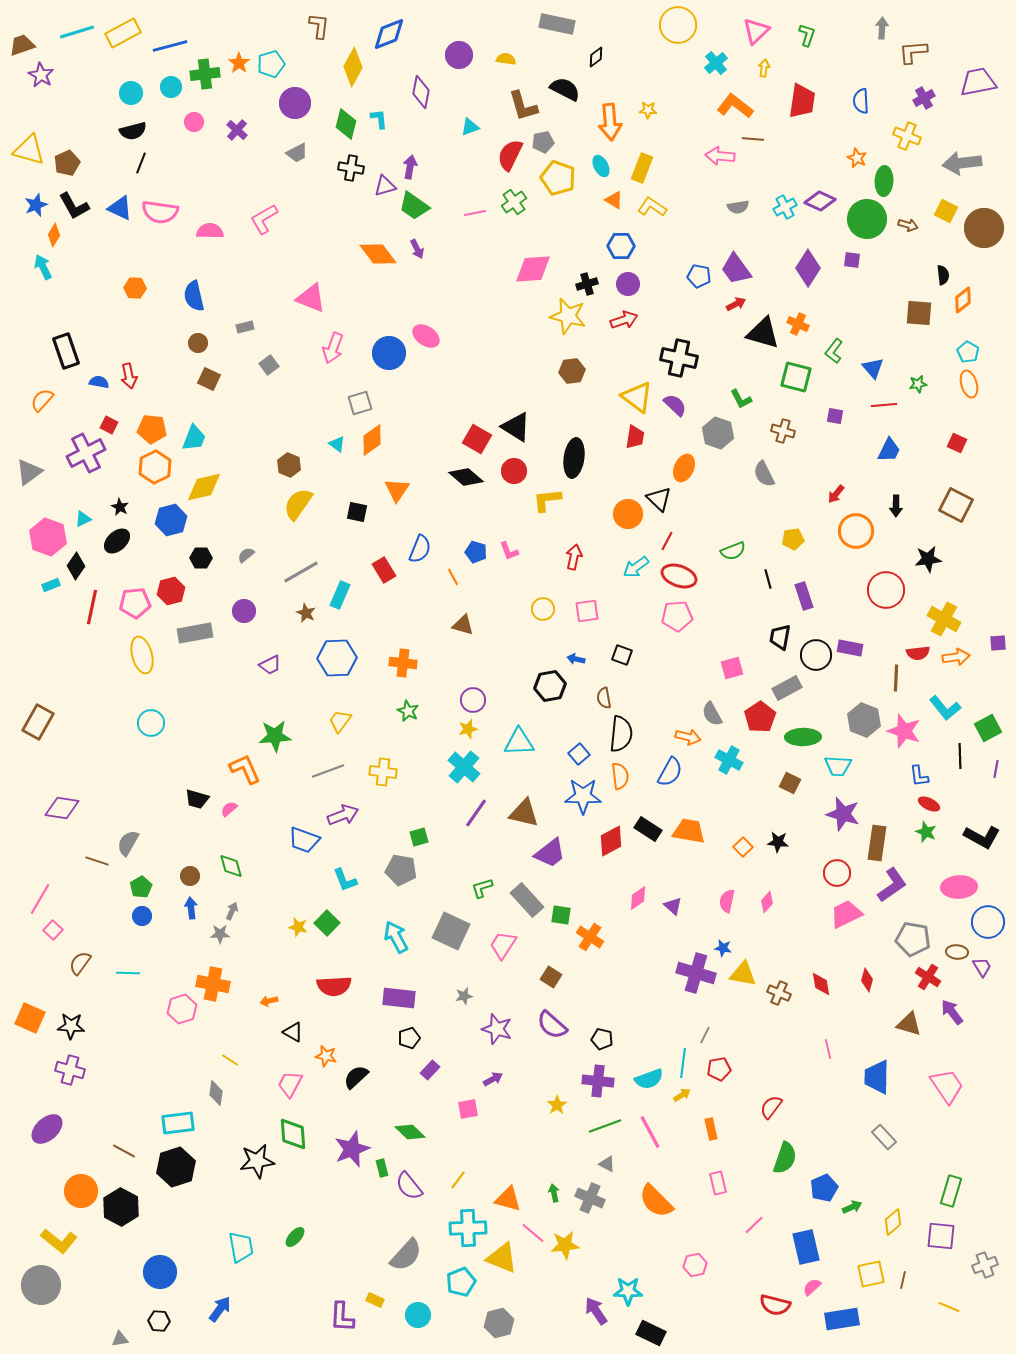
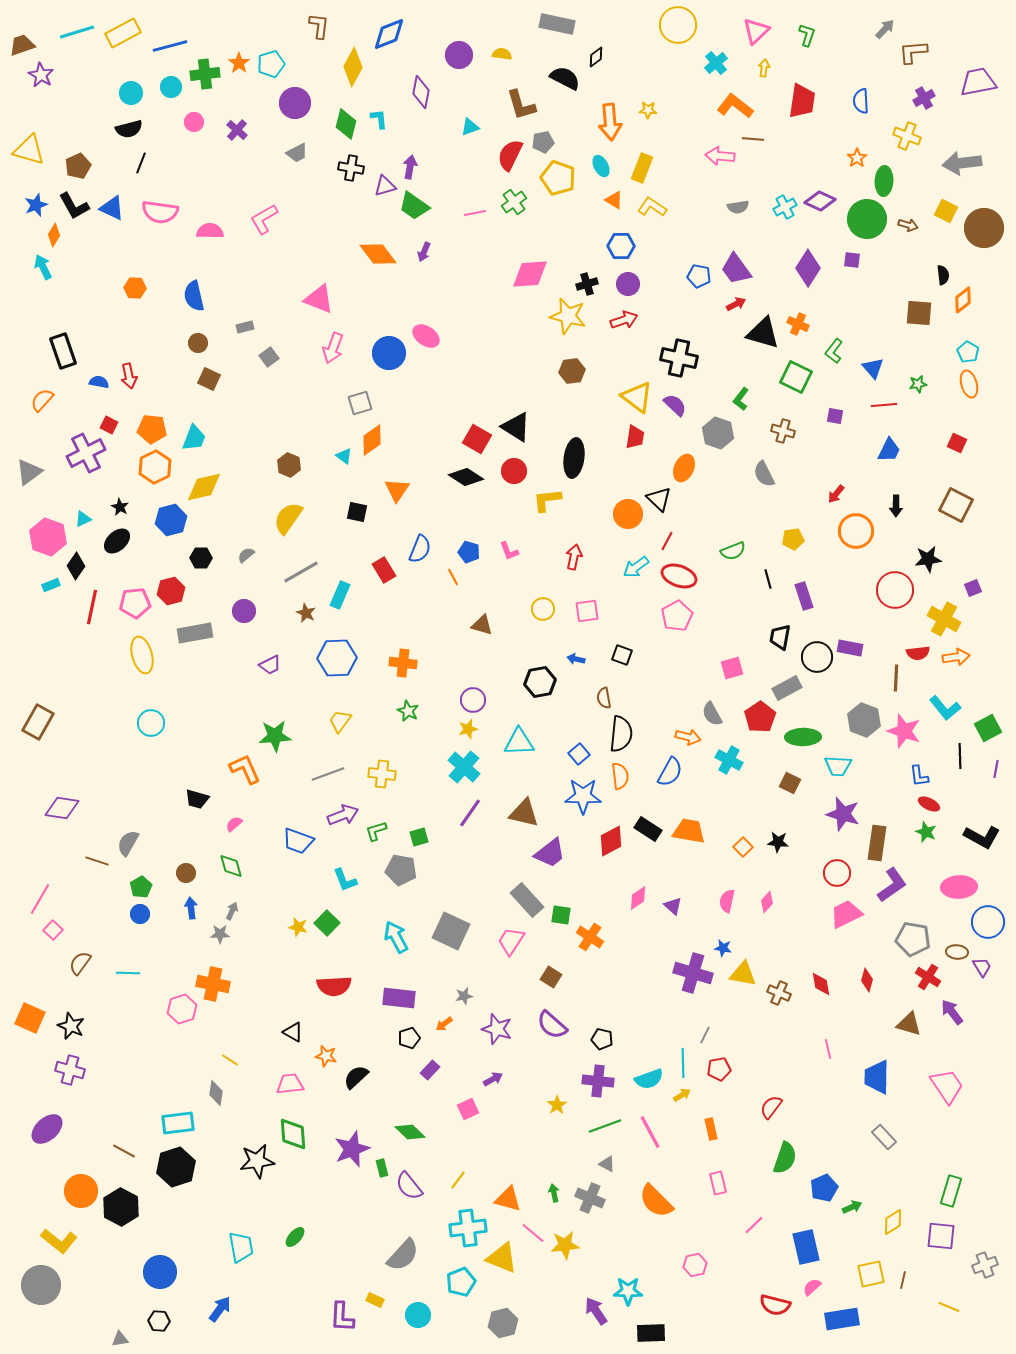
gray arrow at (882, 28): moved 3 px right, 1 px down; rotated 40 degrees clockwise
yellow semicircle at (506, 59): moved 4 px left, 5 px up
black semicircle at (565, 89): moved 11 px up
brown L-shape at (523, 106): moved 2 px left, 1 px up
black semicircle at (133, 131): moved 4 px left, 2 px up
orange star at (857, 158): rotated 12 degrees clockwise
brown pentagon at (67, 163): moved 11 px right, 3 px down
blue triangle at (120, 208): moved 8 px left
purple arrow at (417, 249): moved 7 px right, 3 px down; rotated 48 degrees clockwise
pink diamond at (533, 269): moved 3 px left, 5 px down
pink triangle at (311, 298): moved 8 px right, 1 px down
black rectangle at (66, 351): moved 3 px left
gray square at (269, 365): moved 8 px up
green square at (796, 377): rotated 12 degrees clockwise
green L-shape at (741, 399): rotated 65 degrees clockwise
cyan triangle at (337, 444): moved 7 px right, 12 px down
black diamond at (466, 477): rotated 8 degrees counterclockwise
yellow semicircle at (298, 504): moved 10 px left, 14 px down
blue pentagon at (476, 552): moved 7 px left
red circle at (886, 590): moved 9 px right
pink pentagon at (677, 616): rotated 24 degrees counterclockwise
brown triangle at (463, 625): moved 19 px right
purple square at (998, 643): moved 25 px left, 55 px up; rotated 18 degrees counterclockwise
black circle at (816, 655): moved 1 px right, 2 px down
black hexagon at (550, 686): moved 10 px left, 4 px up
gray line at (328, 771): moved 3 px down
yellow cross at (383, 772): moved 1 px left, 2 px down
pink semicircle at (229, 809): moved 5 px right, 15 px down
purple line at (476, 813): moved 6 px left
blue trapezoid at (304, 840): moved 6 px left, 1 px down
brown circle at (190, 876): moved 4 px left, 3 px up
green L-shape at (482, 888): moved 106 px left, 57 px up
blue circle at (142, 916): moved 2 px left, 2 px up
pink trapezoid at (503, 945): moved 8 px right, 4 px up
purple cross at (696, 973): moved 3 px left
orange arrow at (269, 1001): moved 175 px right, 23 px down; rotated 24 degrees counterclockwise
black star at (71, 1026): rotated 20 degrees clockwise
cyan line at (683, 1063): rotated 8 degrees counterclockwise
pink trapezoid at (290, 1084): rotated 56 degrees clockwise
pink square at (468, 1109): rotated 15 degrees counterclockwise
yellow diamond at (893, 1222): rotated 8 degrees clockwise
cyan cross at (468, 1228): rotated 6 degrees counterclockwise
gray semicircle at (406, 1255): moved 3 px left
gray hexagon at (499, 1323): moved 4 px right
black rectangle at (651, 1333): rotated 28 degrees counterclockwise
